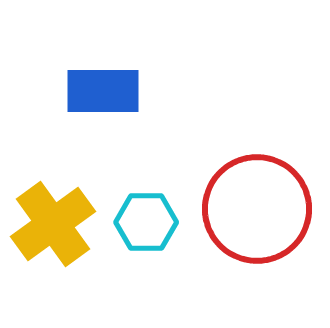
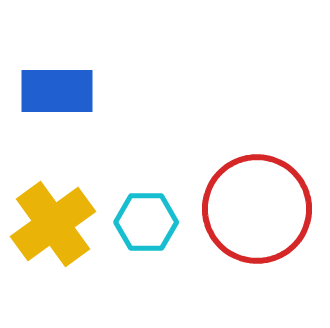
blue rectangle: moved 46 px left
